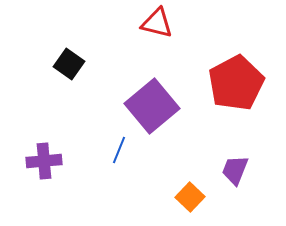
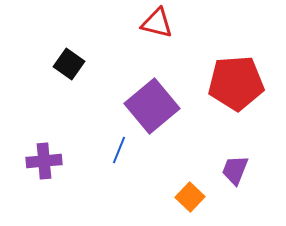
red pentagon: rotated 24 degrees clockwise
